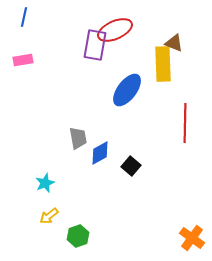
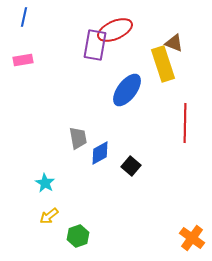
yellow rectangle: rotated 16 degrees counterclockwise
cyan star: rotated 18 degrees counterclockwise
